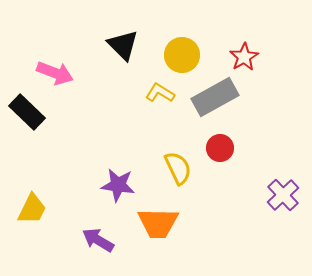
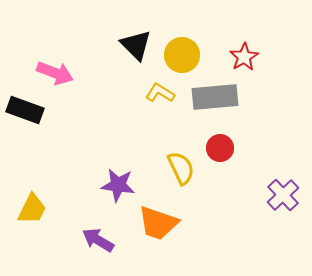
black triangle: moved 13 px right
gray rectangle: rotated 24 degrees clockwise
black rectangle: moved 2 px left, 2 px up; rotated 24 degrees counterclockwise
yellow semicircle: moved 3 px right
orange trapezoid: rotated 18 degrees clockwise
